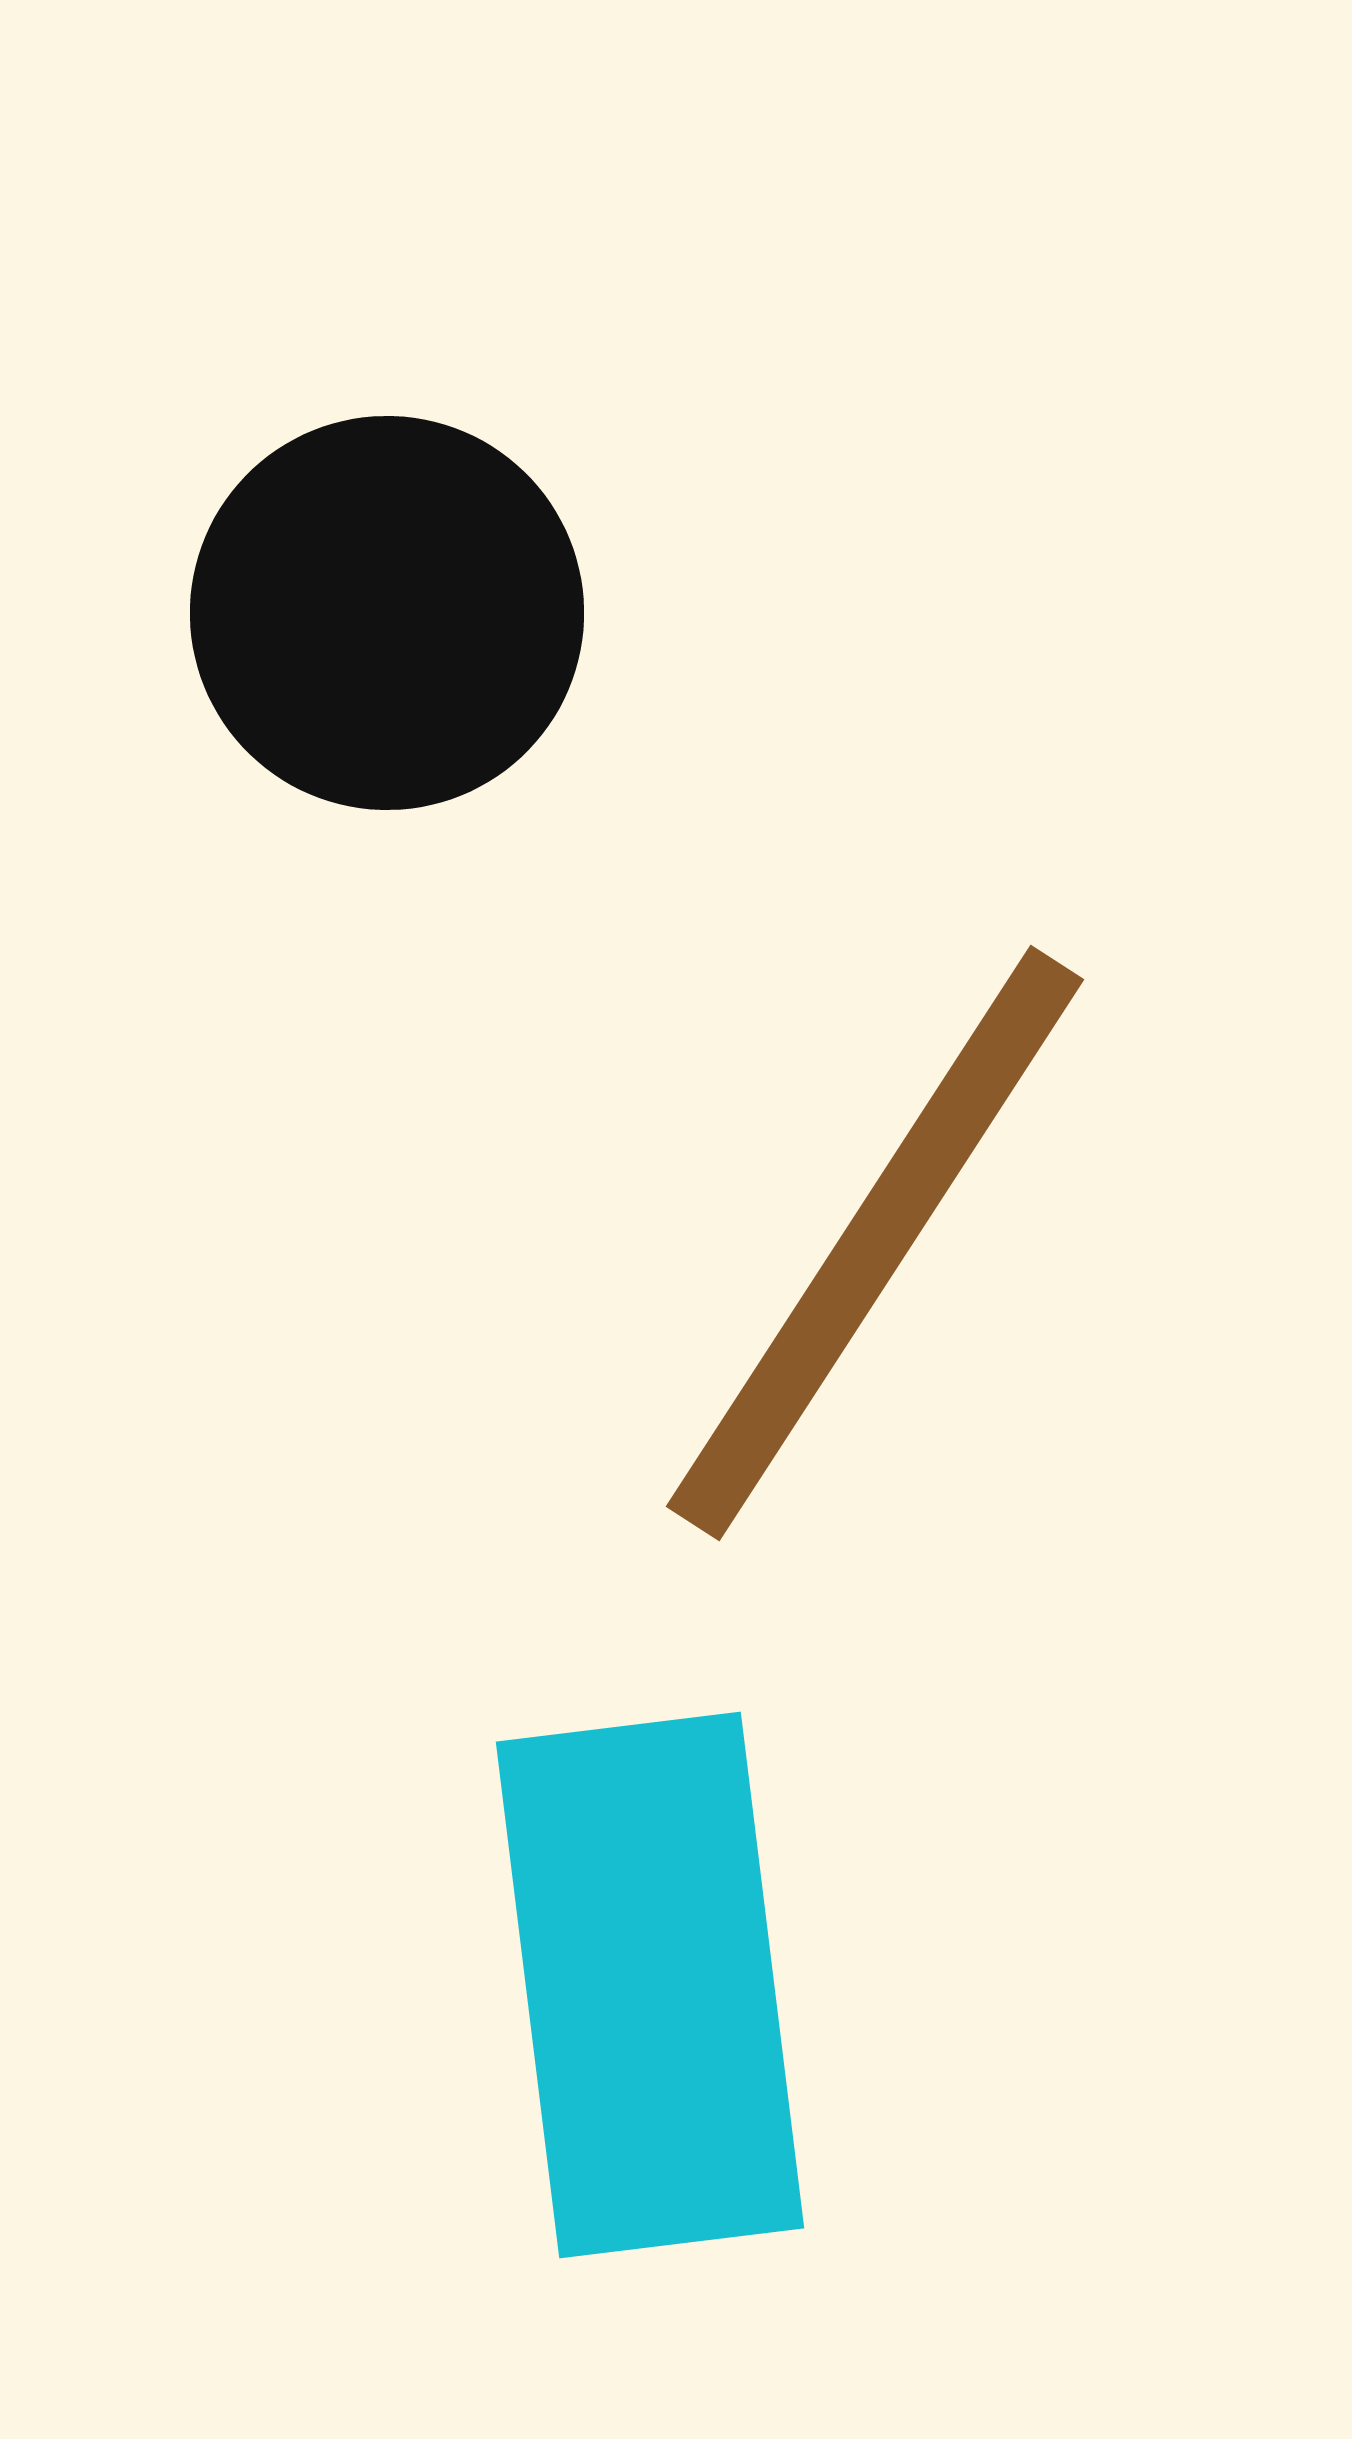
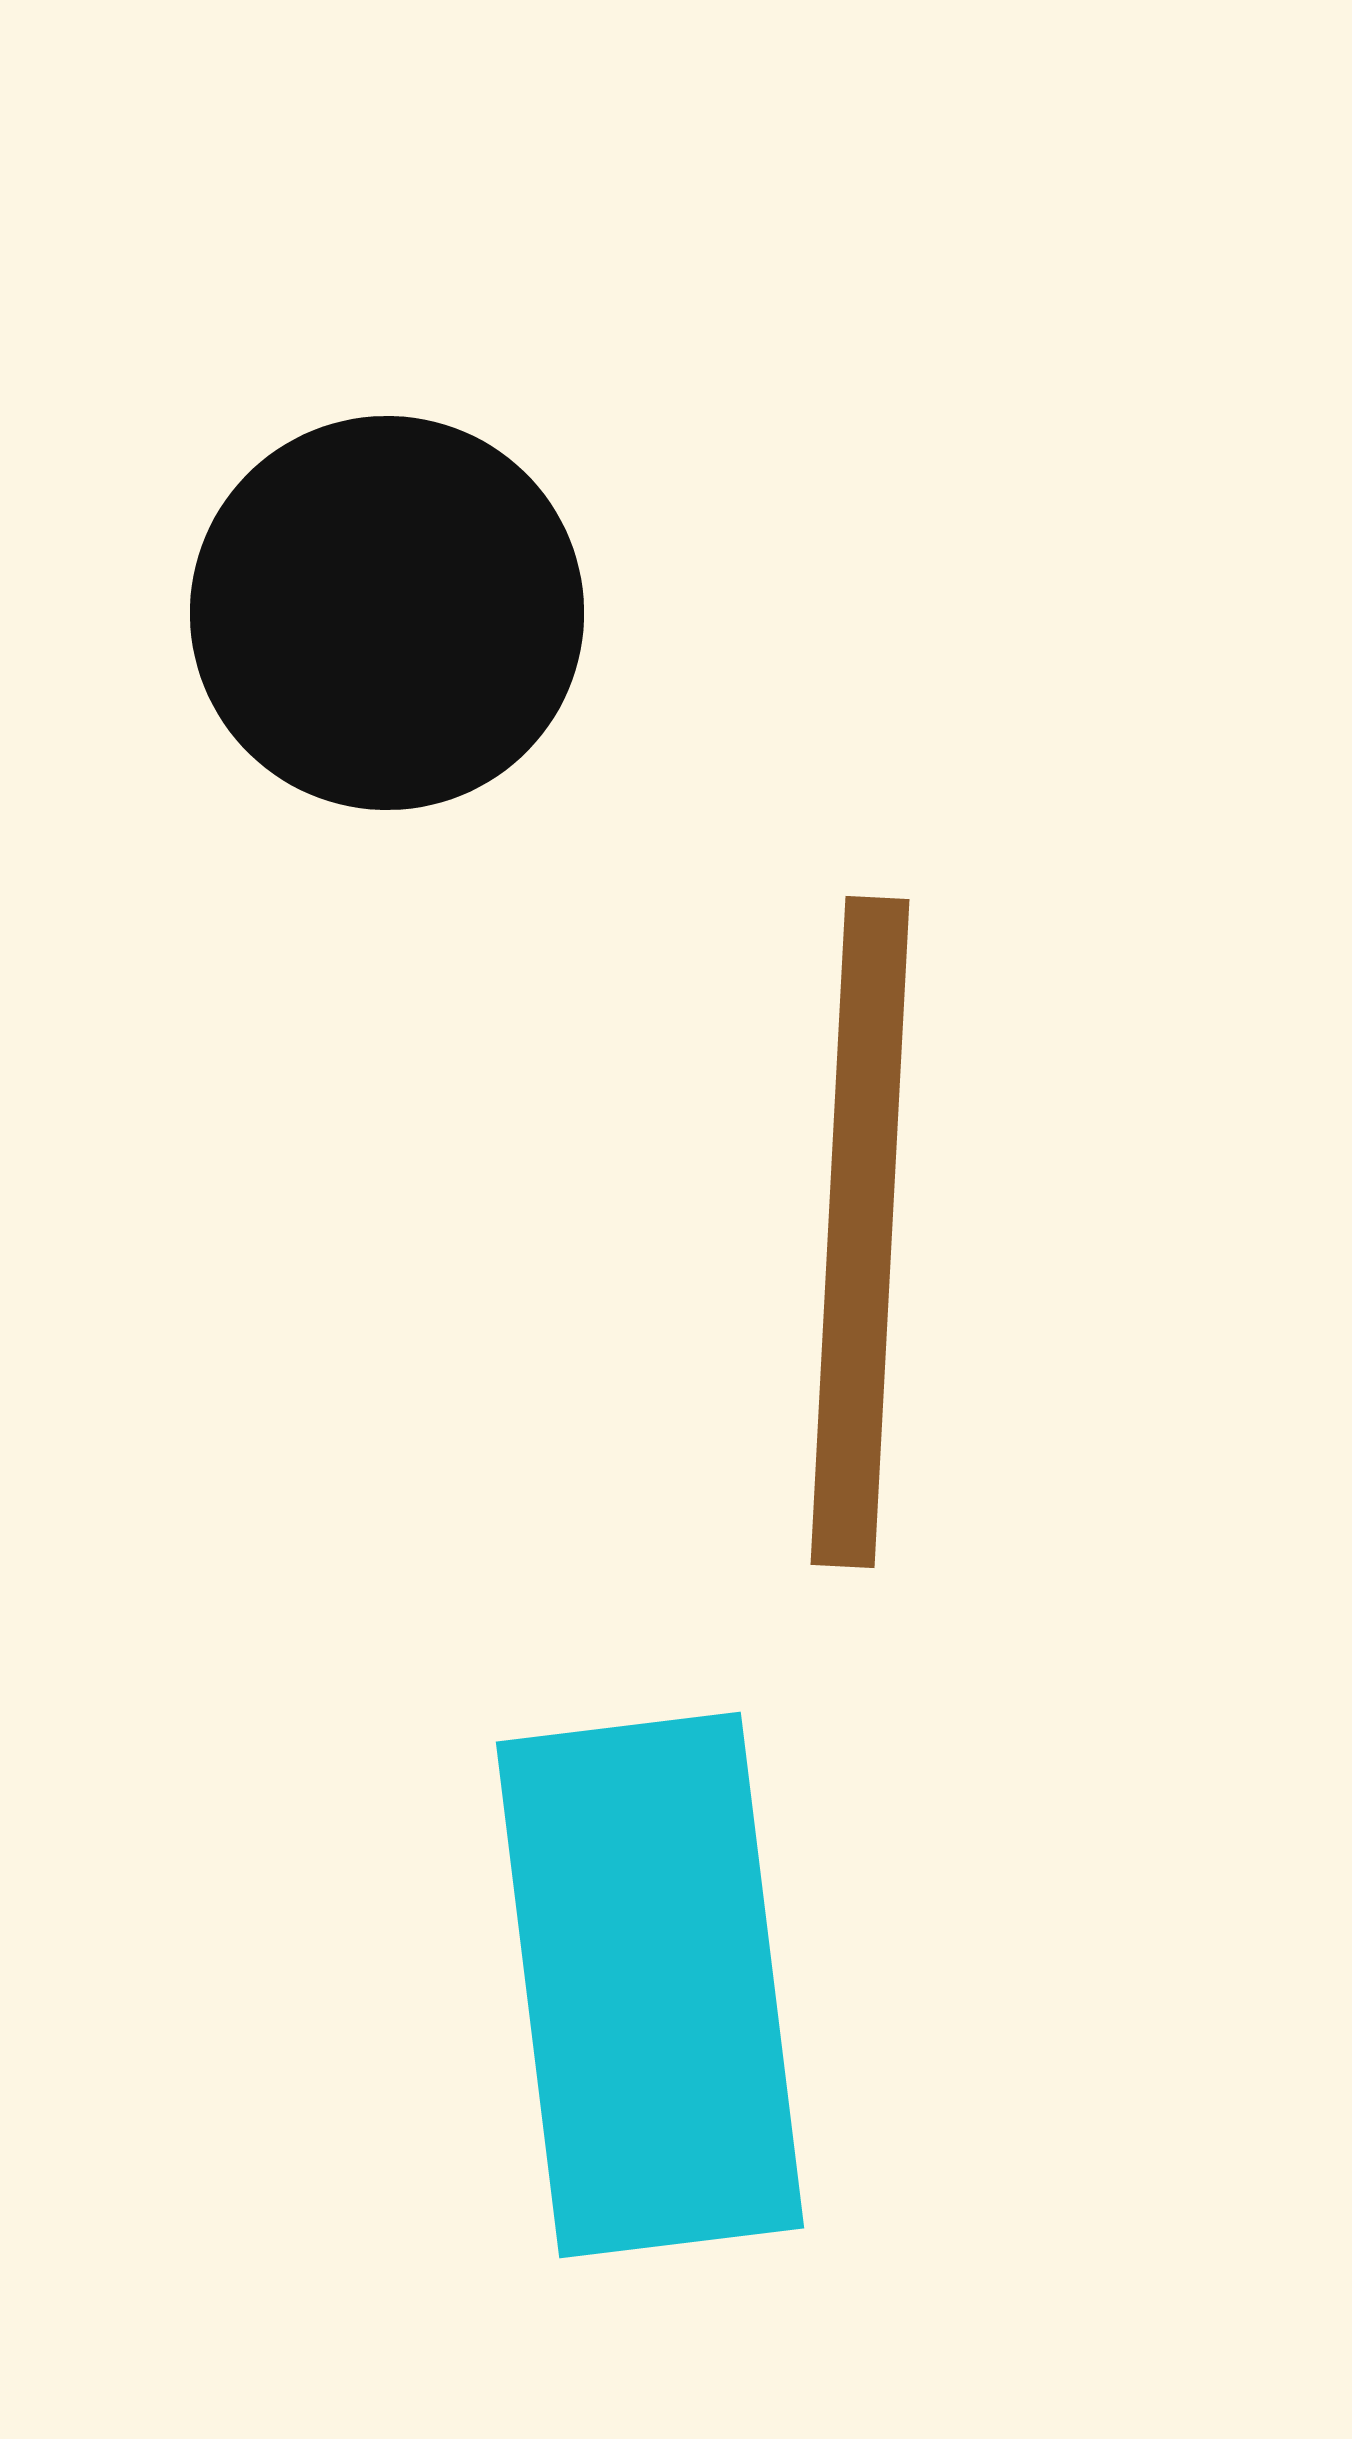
brown line: moved 15 px left, 11 px up; rotated 30 degrees counterclockwise
